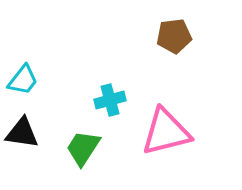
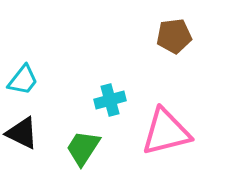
black triangle: rotated 18 degrees clockwise
